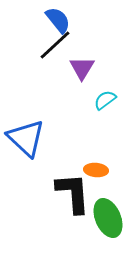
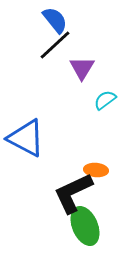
blue semicircle: moved 3 px left
blue triangle: rotated 15 degrees counterclockwise
black L-shape: rotated 111 degrees counterclockwise
green ellipse: moved 23 px left, 8 px down
